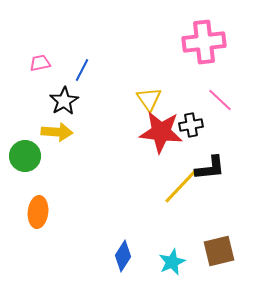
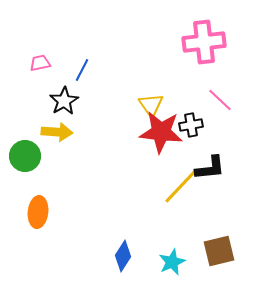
yellow triangle: moved 2 px right, 6 px down
